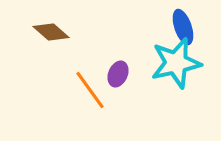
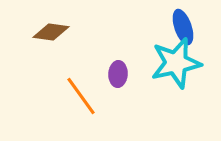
brown diamond: rotated 33 degrees counterclockwise
purple ellipse: rotated 20 degrees counterclockwise
orange line: moved 9 px left, 6 px down
